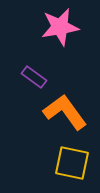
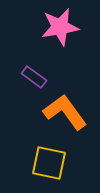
yellow square: moved 23 px left
